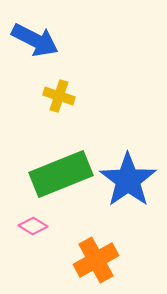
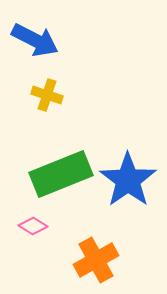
yellow cross: moved 12 px left, 1 px up
